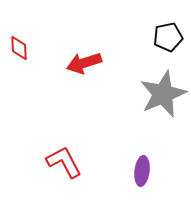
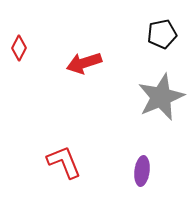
black pentagon: moved 6 px left, 3 px up
red diamond: rotated 30 degrees clockwise
gray star: moved 2 px left, 3 px down
red L-shape: rotated 6 degrees clockwise
